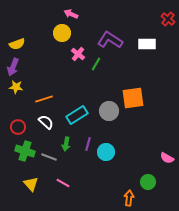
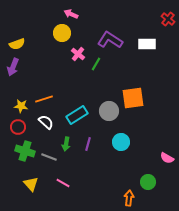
yellow star: moved 5 px right, 19 px down
cyan circle: moved 15 px right, 10 px up
